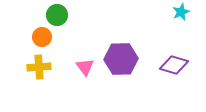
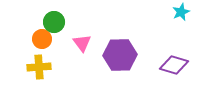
green circle: moved 3 px left, 7 px down
orange circle: moved 2 px down
purple hexagon: moved 1 px left, 4 px up
pink triangle: moved 3 px left, 24 px up
